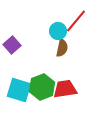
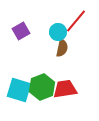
cyan circle: moved 1 px down
purple square: moved 9 px right, 14 px up; rotated 12 degrees clockwise
